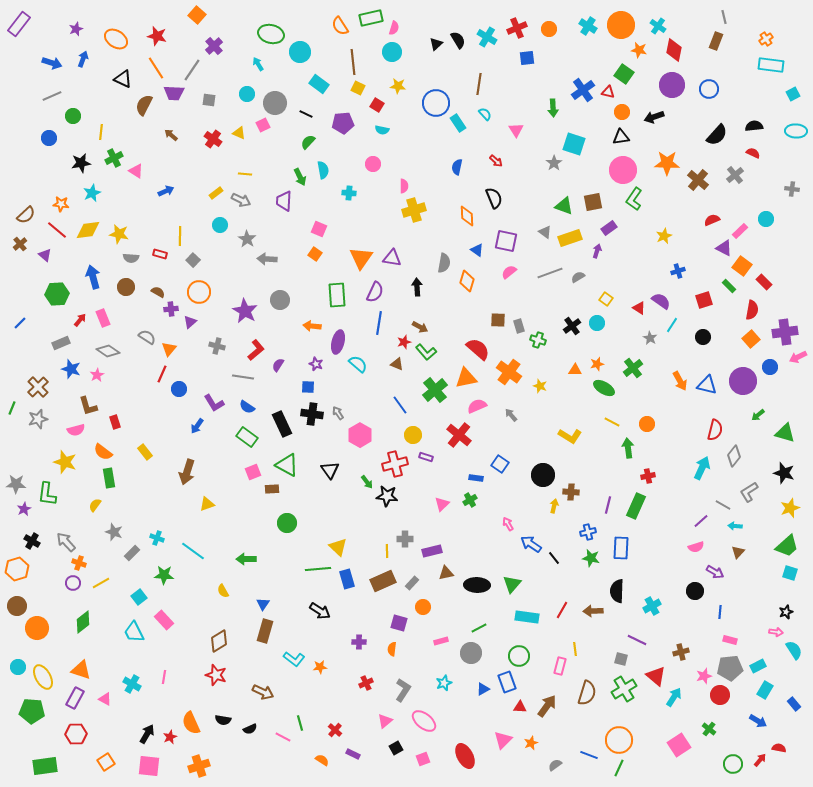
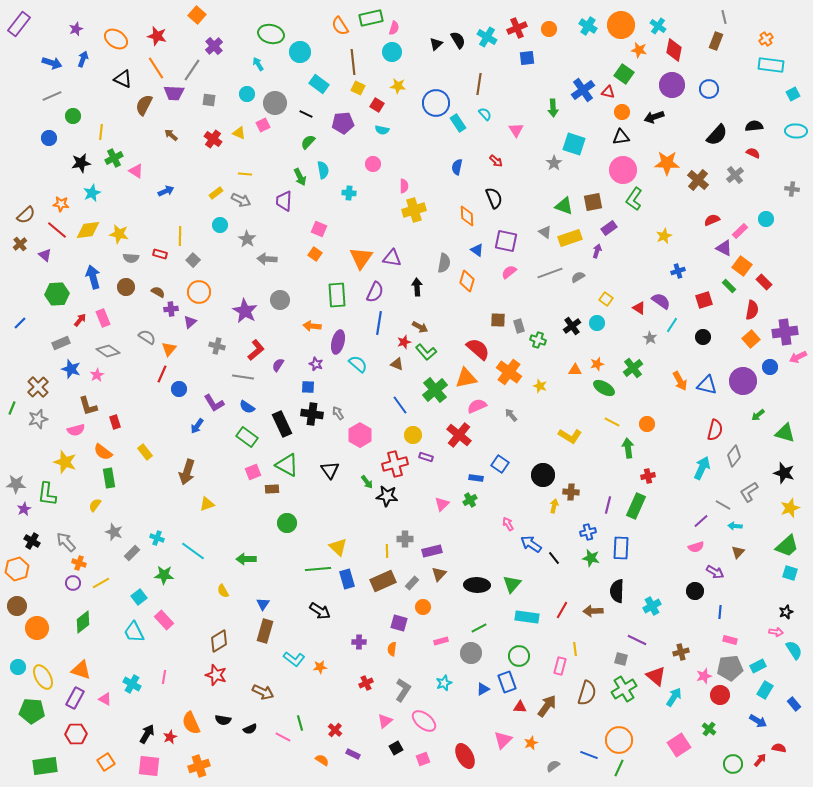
brown triangle at (446, 573): moved 7 px left, 1 px down; rotated 35 degrees counterclockwise
gray semicircle at (555, 765): moved 2 px left, 1 px down
